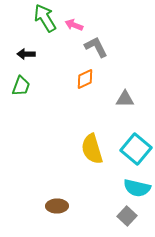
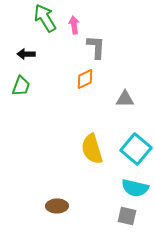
pink arrow: rotated 60 degrees clockwise
gray L-shape: rotated 30 degrees clockwise
cyan semicircle: moved 2 px left
gray square: rotated 30 degrees counterclockwise
